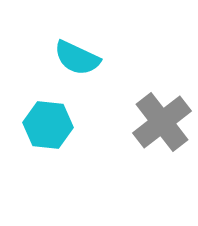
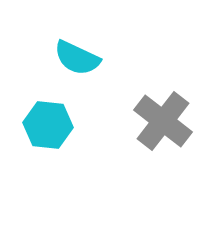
gray cross: moved 1 px right, 1 px up; rotated 14 degrees counterclockwise
